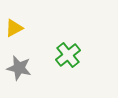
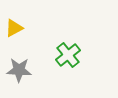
gray star: moved 2 px down; rotated 10 degrees counterclockwise
